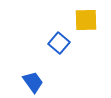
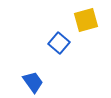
yellow square: rotated 15 degrees counterclockwise
